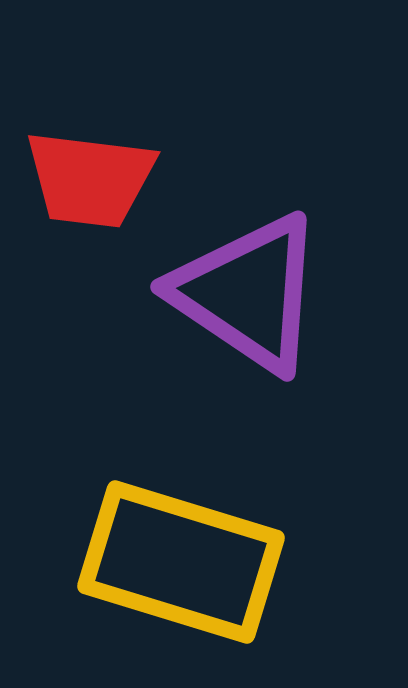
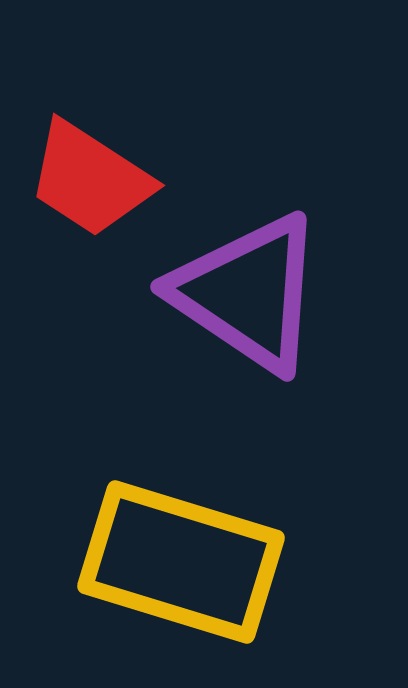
red trapezoid: rotated 26 degrees clockwise
